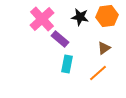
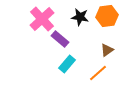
brown triangle: moved 3 px right, 2 px down
cyan rectangle: rotated 30 degrees clockwise
